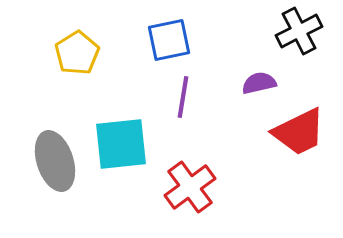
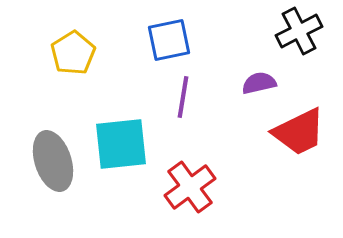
yellow pentagon: moved 4 px left
gray ellipse: moved 2 px left
